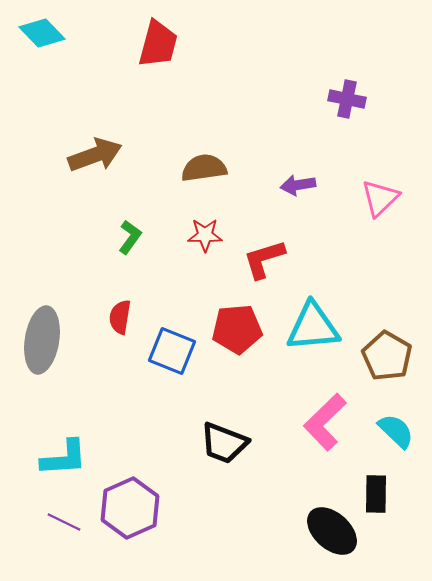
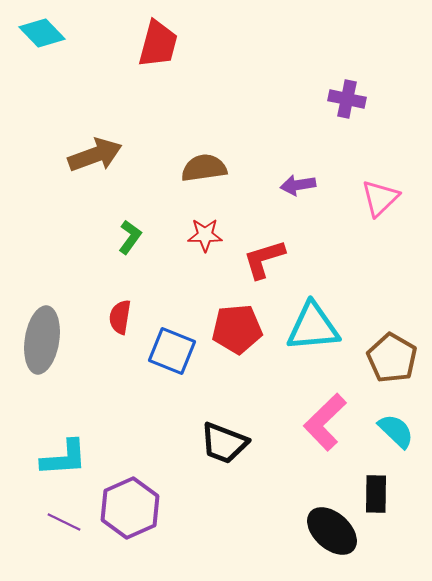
brown pentagon: moved 5 px right, 2 px down
